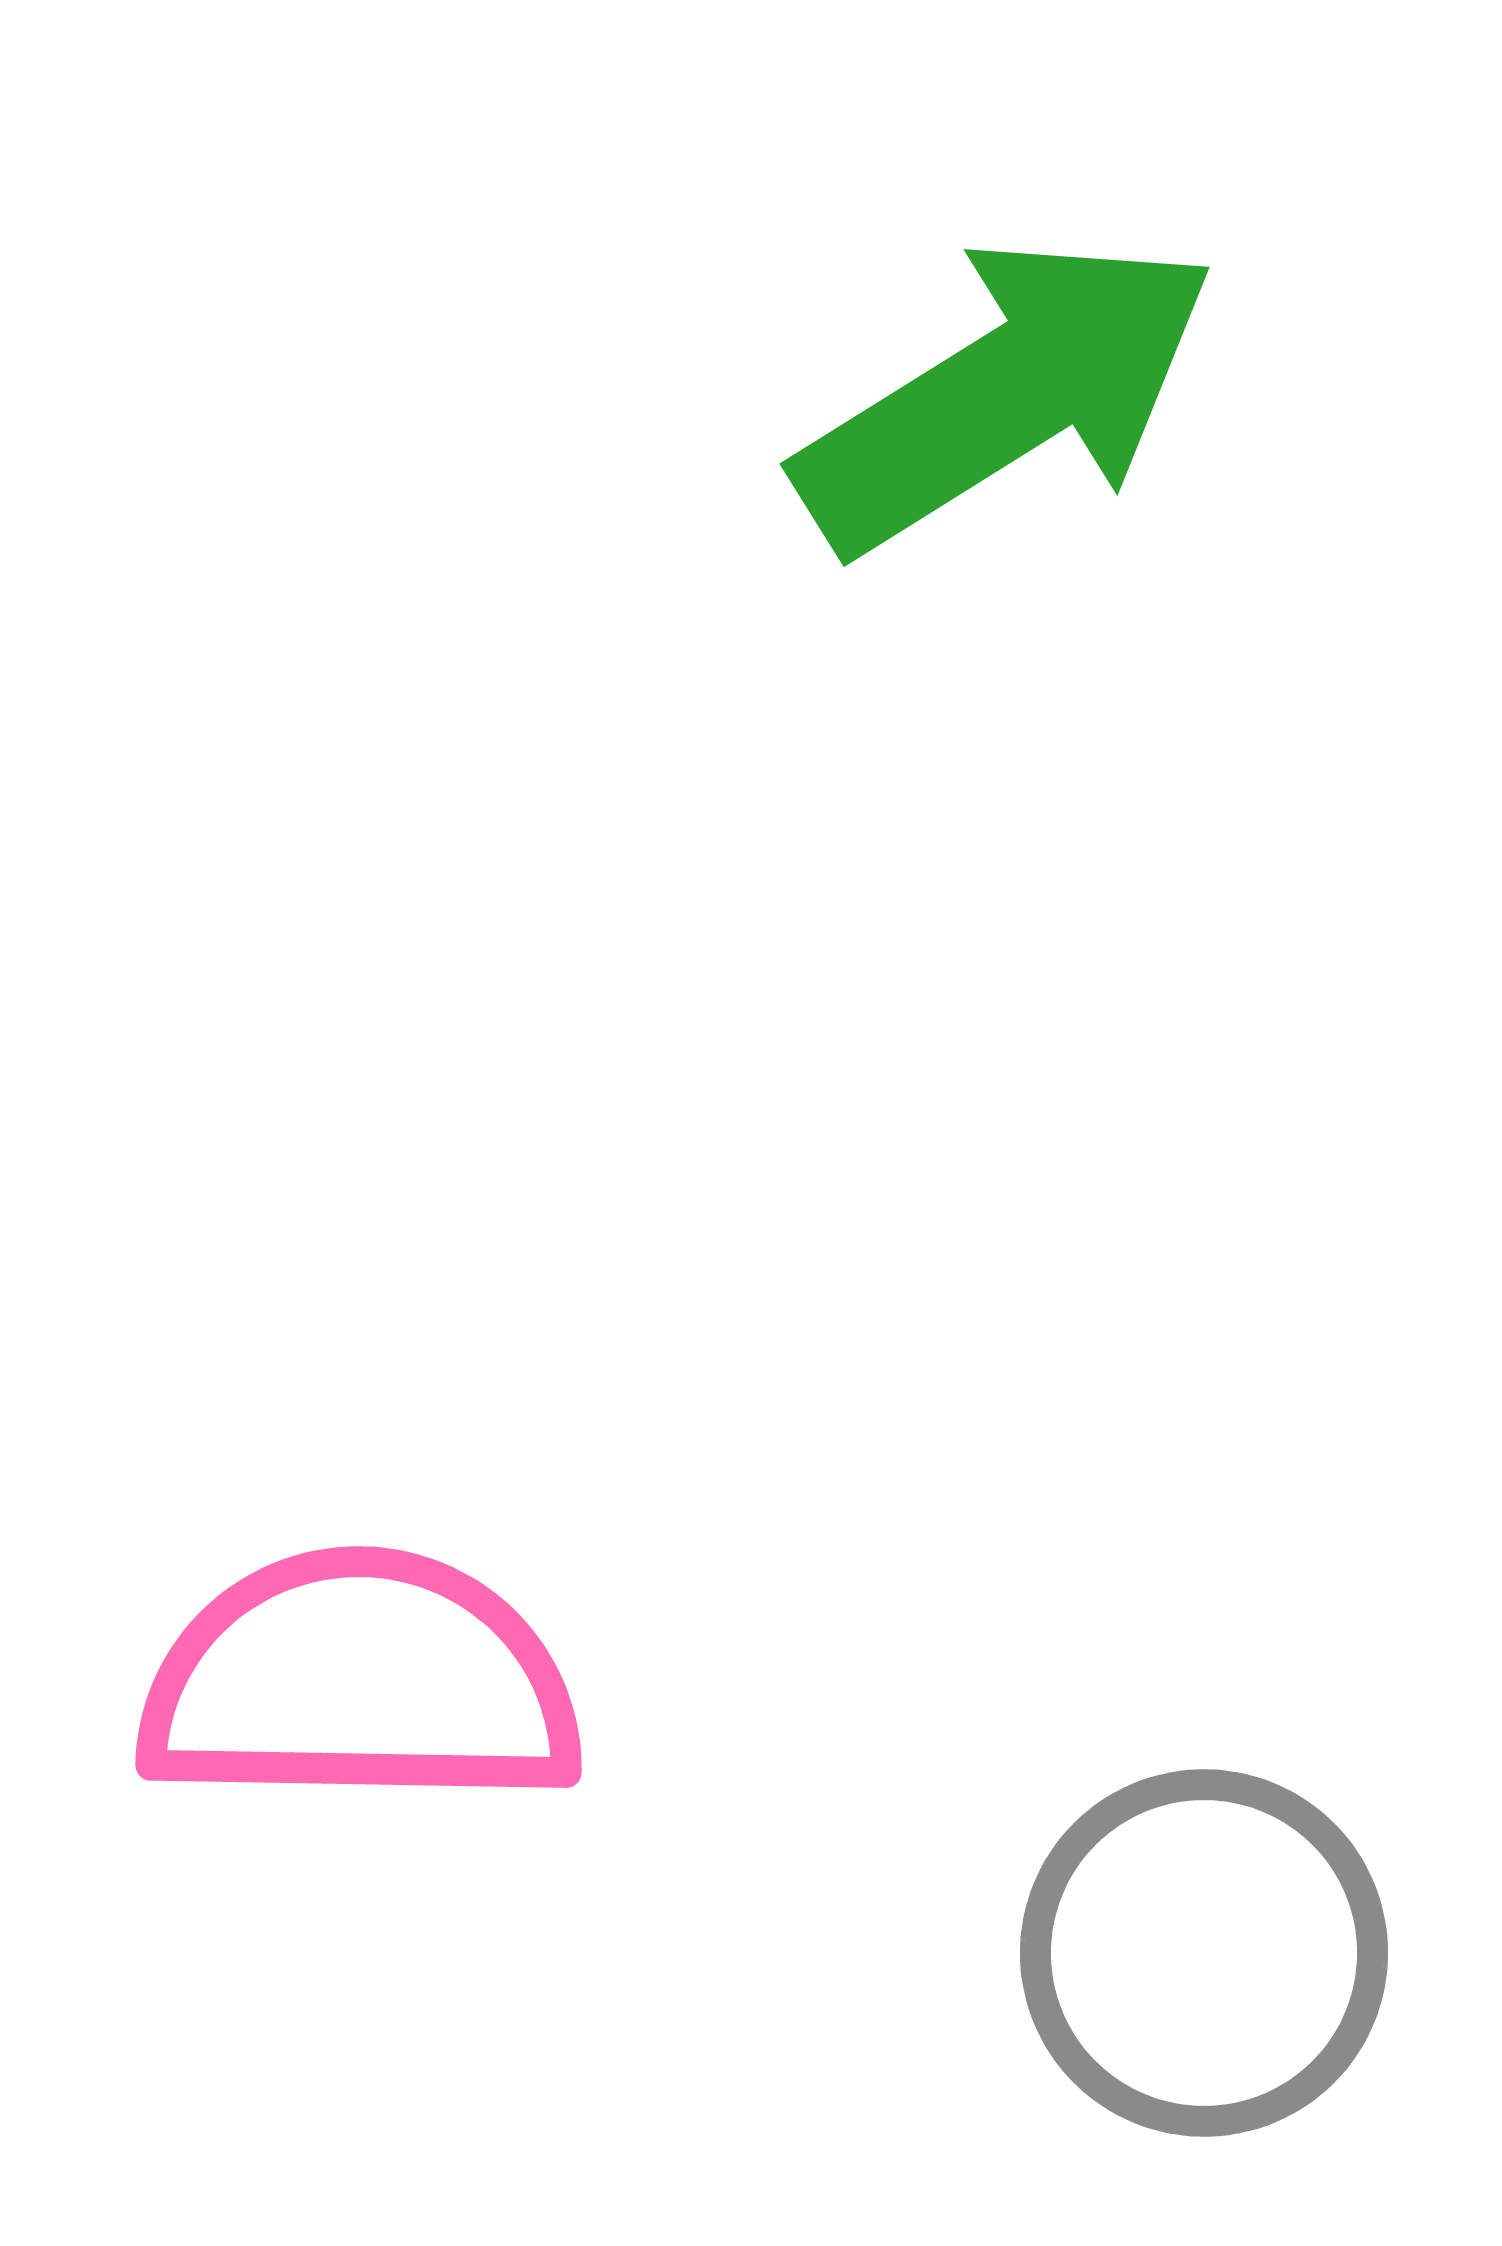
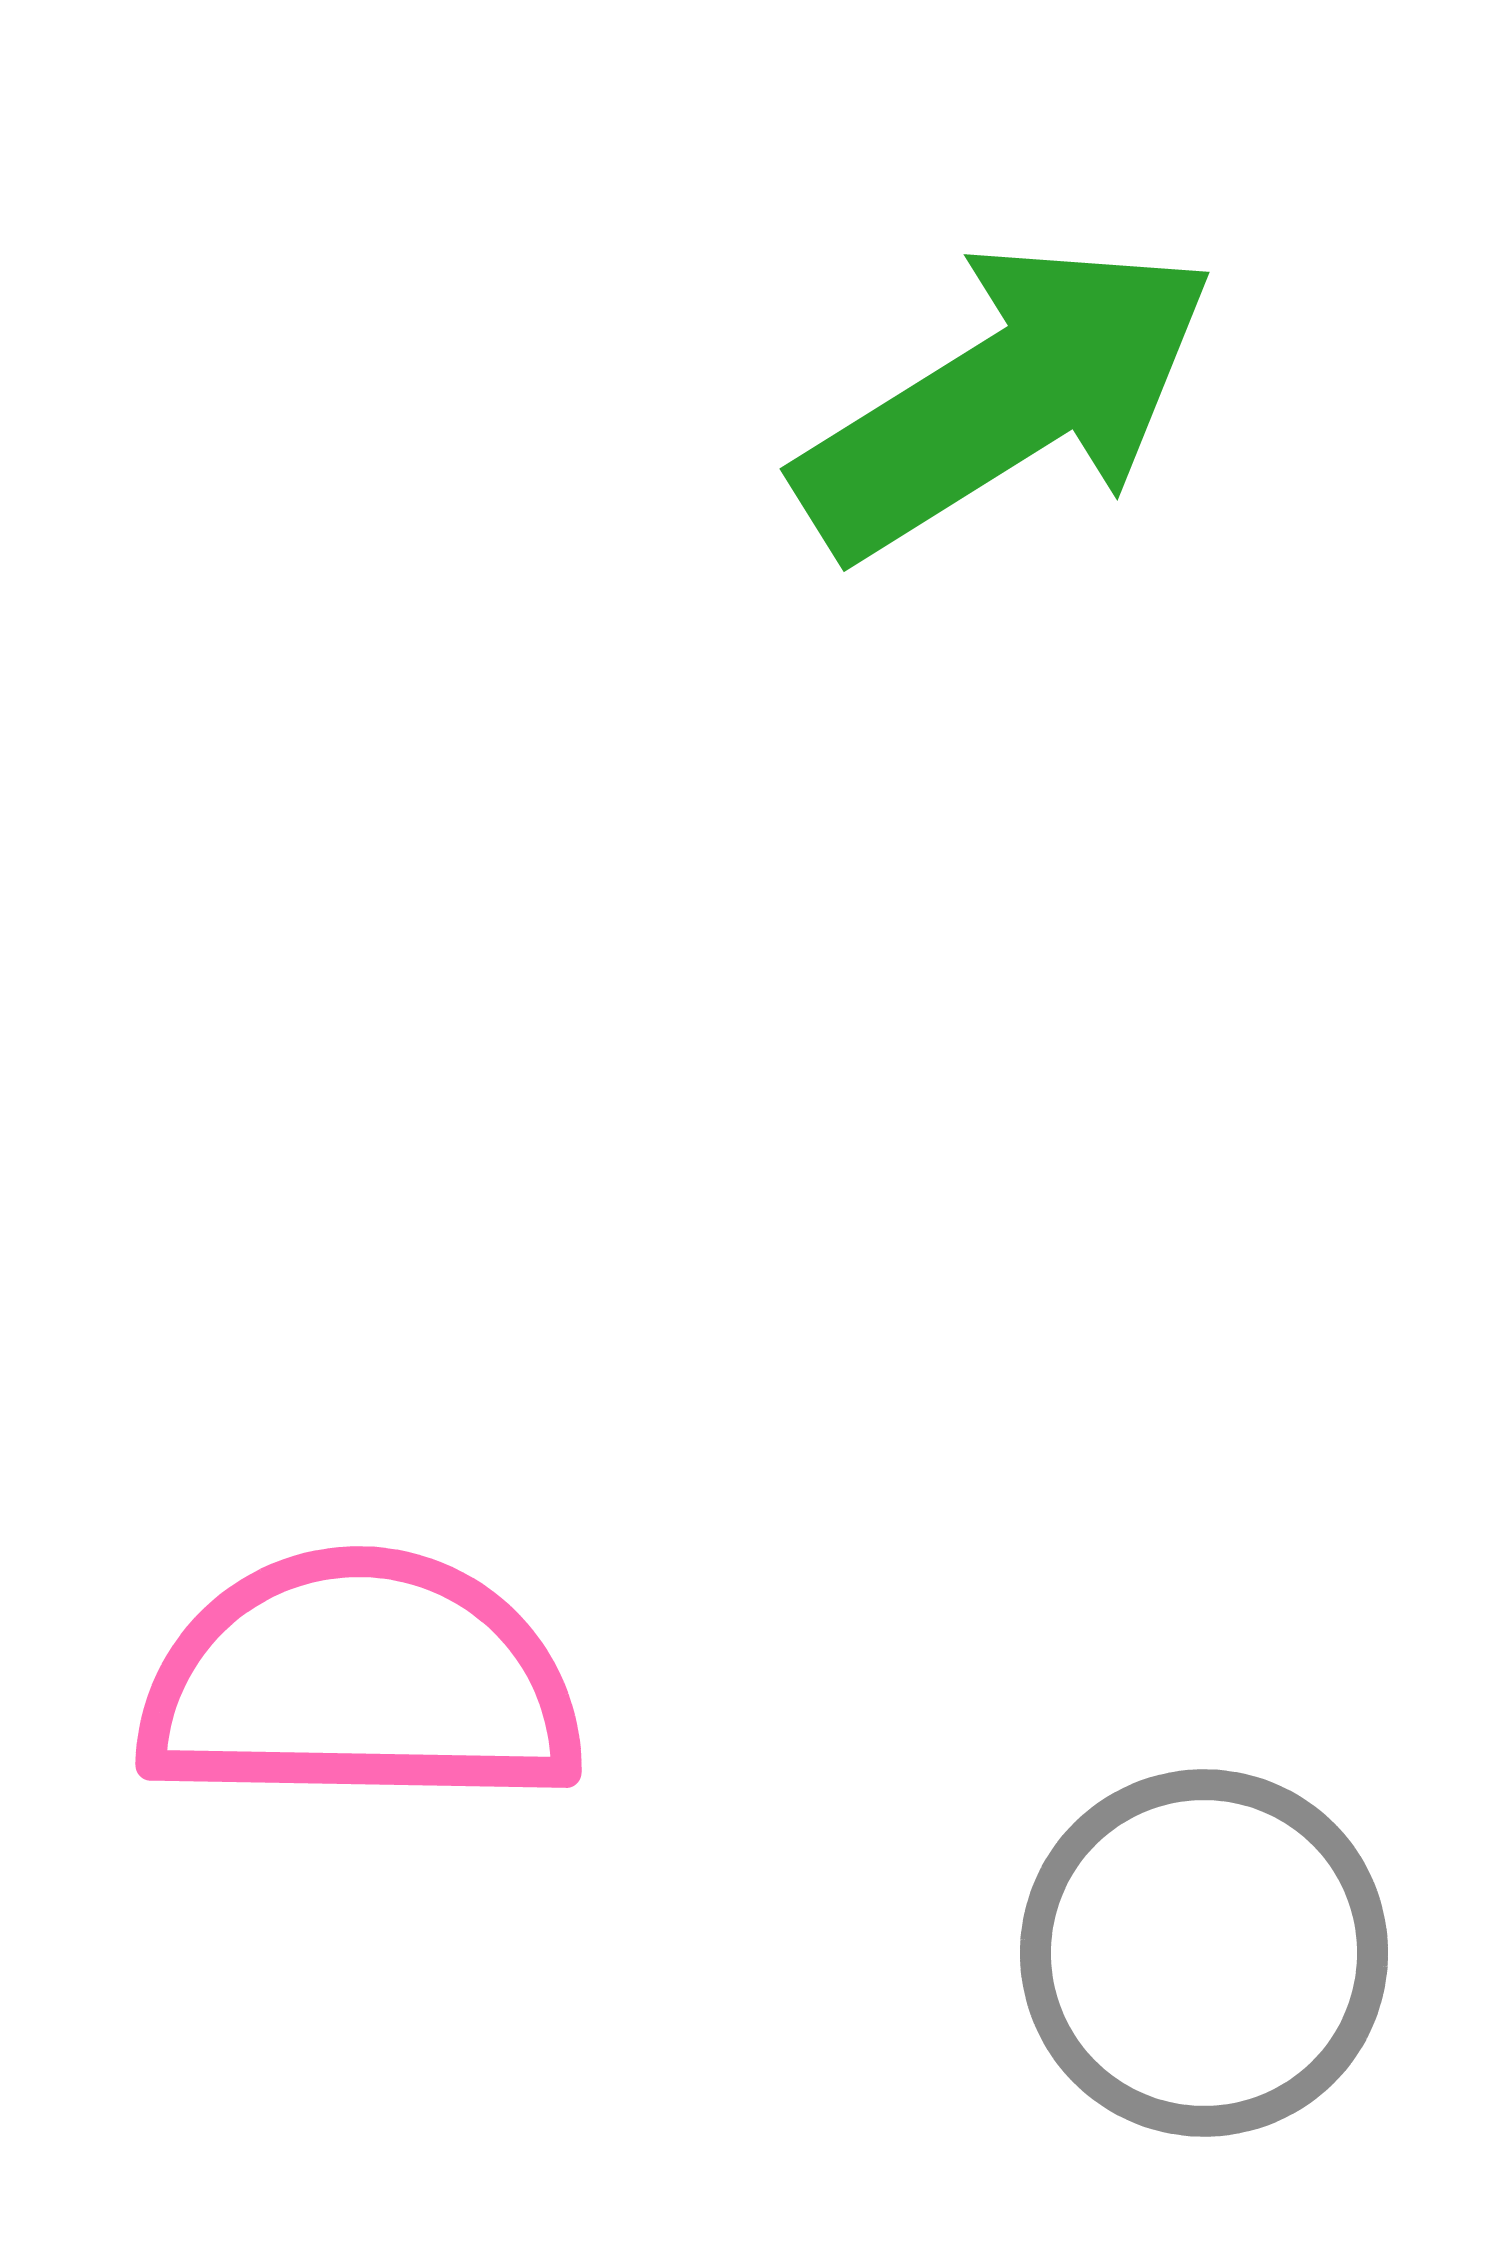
green arrow: moved 5 px down
